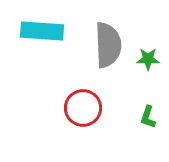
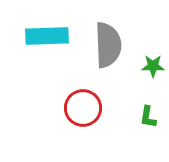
cyan rectangle: moved 5 px right, 5 px down; rotated 6 degrees counterclockwise
green star: moved 5 px right, 7 px down
green L-shape: rotated 10 degrees counterclockwise
